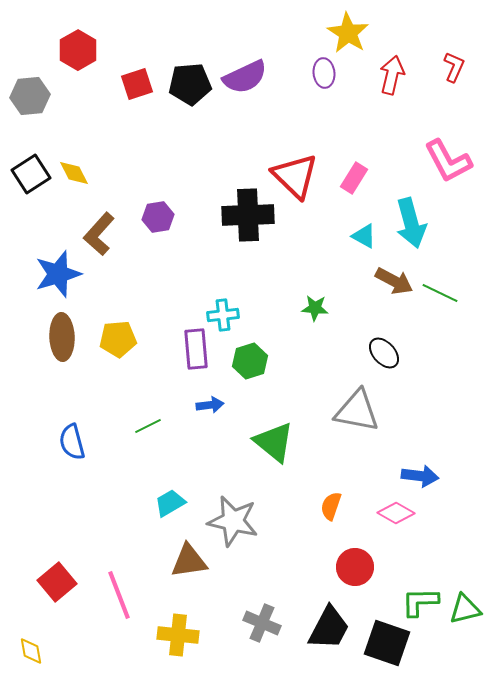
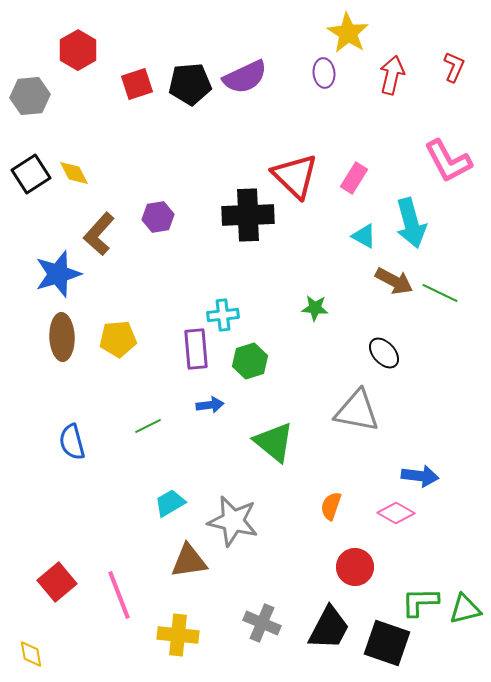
yellow diamond at (31, 651): moved 3 px down
